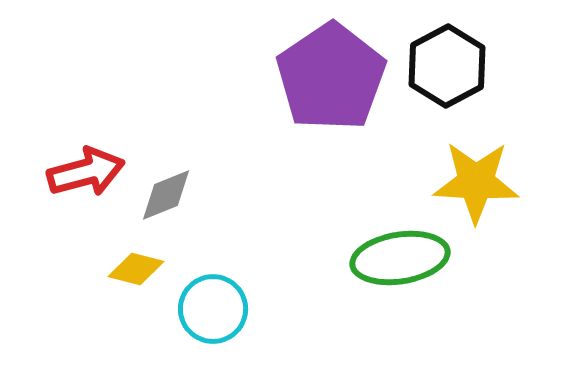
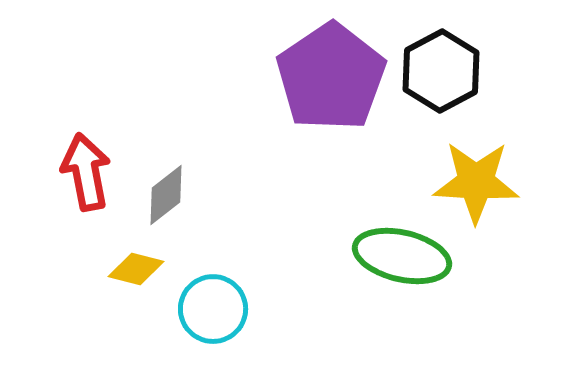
black hexagon: moved 6 px left, 5 px down
red arrow: rotated 86 degrees counterclockwise
gray diamond: rotated 16 degrees counterclockwise
green ellipse: moved 2 px right, 2 px up; rotated 22 degrees clockwise
